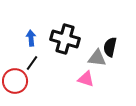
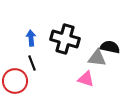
black semicircle: rotated 90 degrees clockwise
black line: rotated 56 degrees counterclockwise
